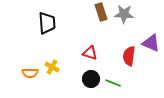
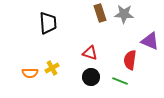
brown rectangle: moved 1 px left, 1 px down
black trapezoid: moved 1 px right
purple triangle: moved 1 px left, 2 px up
red semicircle: moved 1 px right, 4 px down
yellow cross: moved 1 px down; rotated 32 degrees clockwise
black circle: moved 2 px up
green line: moved 7 px right, 2 px up
